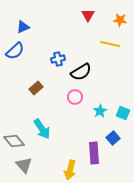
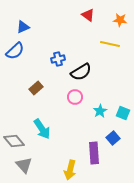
red triangle: rotated 24 degrees counterclockwise
